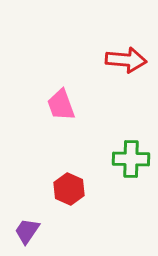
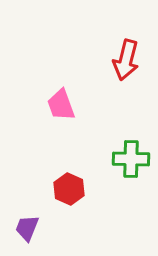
red arrow: rotated 99 degrees clockwise
purple trapezoid: moved 3 px up; rotated 12 degrees counterclockwise
